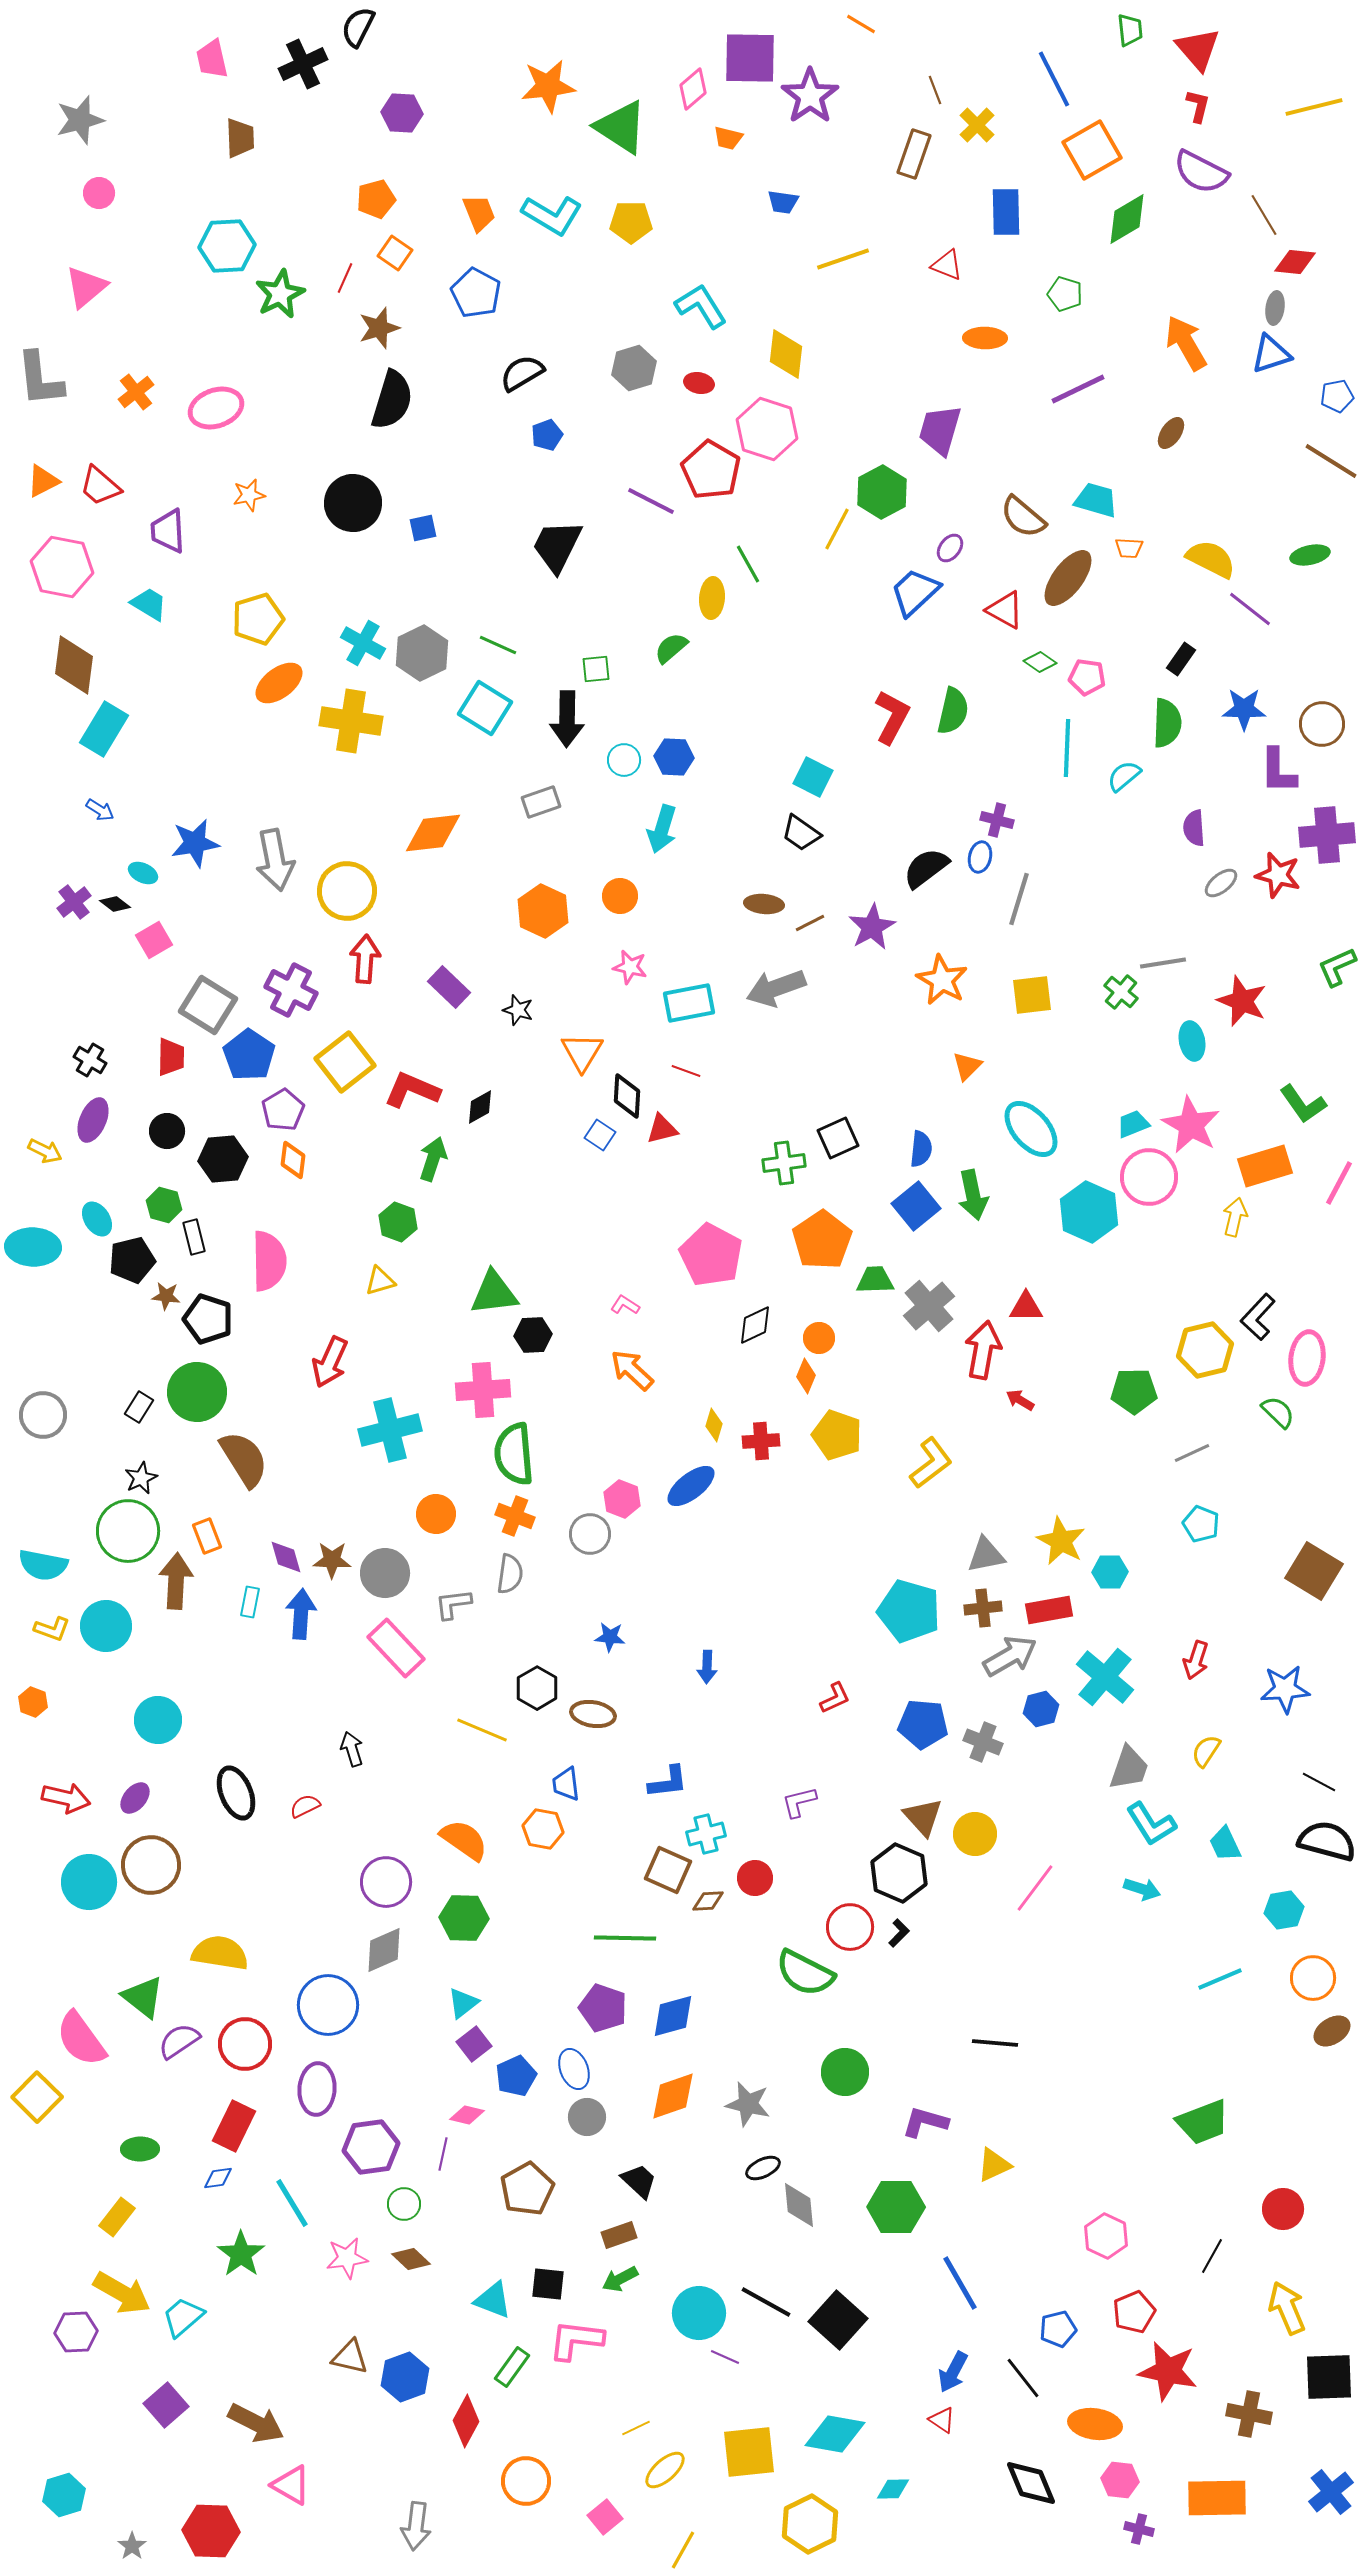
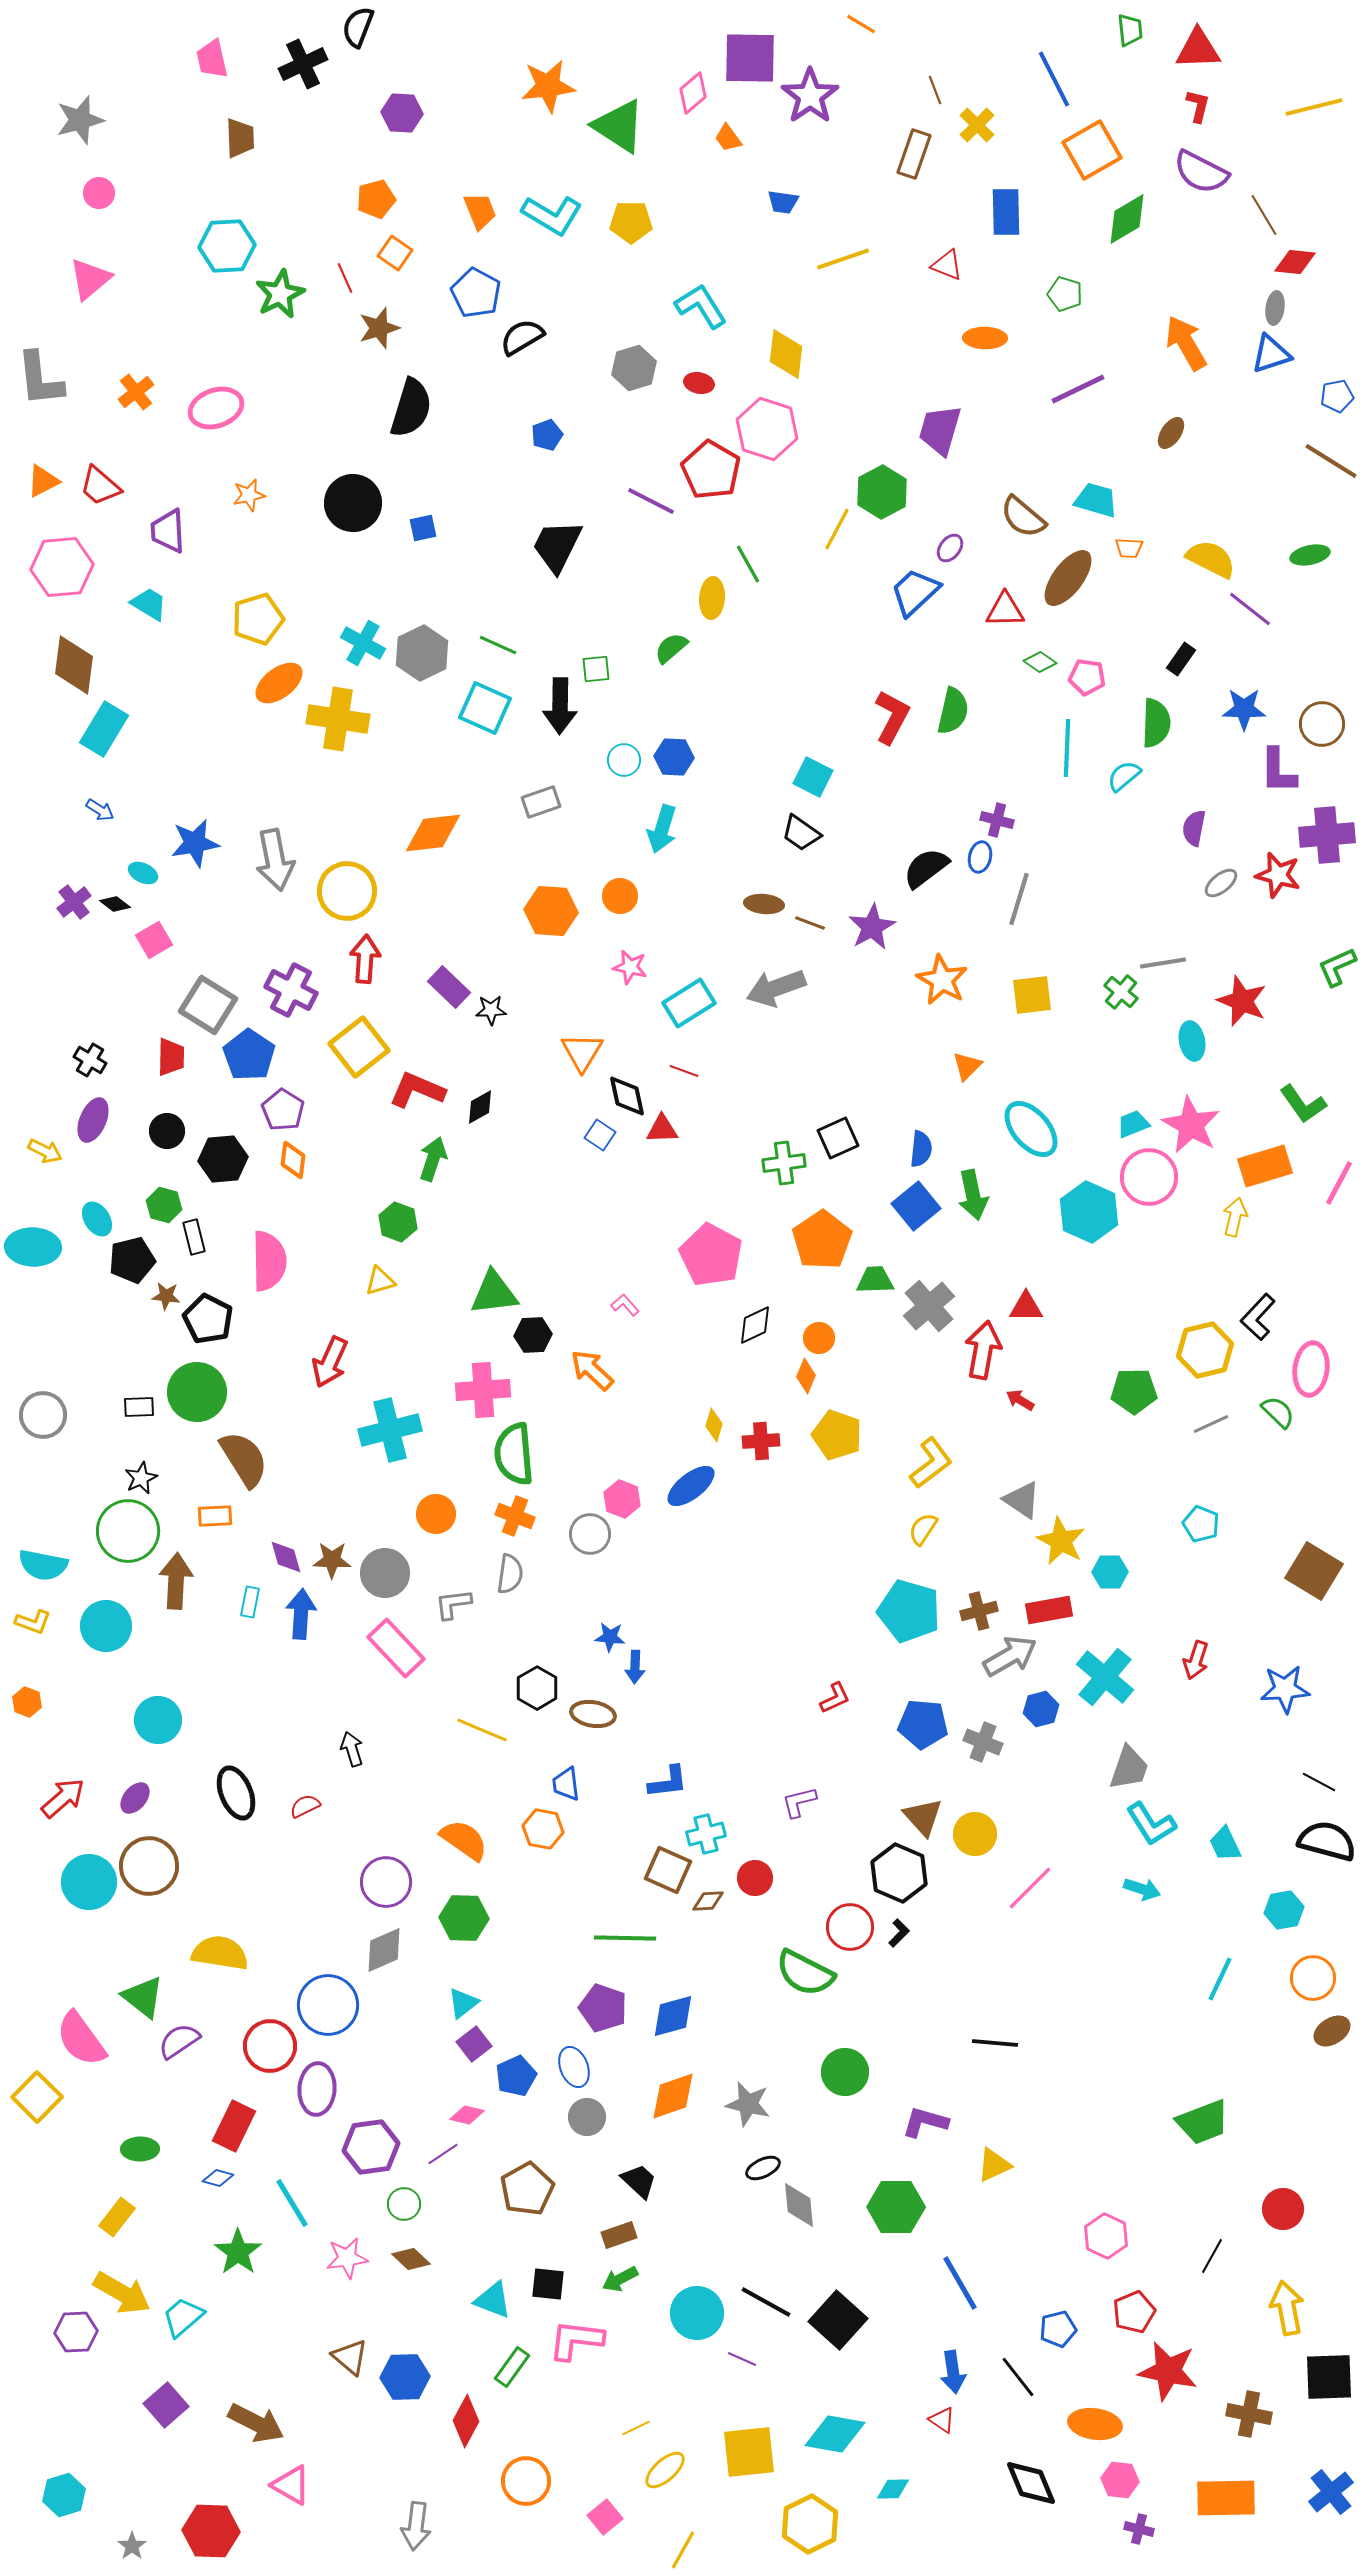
black semicircle at (358, 27): rotated 6 degrees counterclockwise
red triangle at (1198, 49): rotated 51 degrees counterclockwise
pink diamond at (693, 89): moved 4 px down
green triangle at (621, 127): moved 2 px left, 1 px up
orange trapezoid at (728, 138): rotated 40 degrees clockwise
orange trapezoid at (479, 213): moved 1 px right, 2 px up
red line at (345, 278): rotated 48 degrees counterclockwise
pink triangle at (86, 287): moved 4 px right, 8 px up
black semicircle at (522, 373): moved 36 px up
black semicircle at (392, 400): moved 19 px right, 8 px down
pink hexagon at (62, 567): rotated 16 degrees counterclockwise
red triangle at (1005, 610): rotated 30 degrees counterclockwise
cyan square at (485, 708): rotated 8 degrees counterclockwise
black arrow at (567, 719): moved 7 px left, 13 px up
yellow cross at (351, 721): moved 13 px left, 2 px up
green semicircle at (1167, 723): moved 11 px left
purple semicircle at (1194, 828): rotated 15 degrees clockwise
orange hexagon at (543, 911): moved 8 px right; rotated 21 degrees counterclockwise
brown line at (810, 923): rotated 48 degrees clockwise
cyan rectangle at (689, 1003): rotated 21 degrees counterclockwise
black star at (518, 1010): moved 27 px left; rotated 20 degrees counterclockwise
yellow square at (345, 1062): moved 14 px right, 15 px up
red line at (686, 1071): moved 2 px left
red L-shape at (412, 1090): moved 5 px right
black diamond at (627, 1096): rotated 15 degrees counterclockwise
purple pentagon at (283, 1110): rotated 9 degrees counterclockwise
red triangle at (662, 1129): rotated 12 degrees clockwise
pink L-shape at (625, 1305): rotated 16 degrees clockwise
black pentagon at (208, 1319): rotated 9 degrees clockwise
pink ellipse at (1307, 1358): moved 4 px right, 11 px down
orange arrow at (632, 1370): moved 40 px left
black rectangle at (139, 1407): rotated 56 degrees clockwise
gray line at (1192, 1453): moved 19 px right, 29 px up
orange rectangle at (207, 1536): moved 8 px right, 20 px up; rotated 72 degrees counterclockwise
gray triangle at (986, 1555): moved 36 px right, 55 px up; rotated 45 degrees clockwise
brown cross at (983, 1608): moved 4 px left, 3 px down; rotated 9 degrees counterclockwise
yellow L-shape at (52, 1629): moved 19 px left, 7 px up
blue arrow at (707, 1667): moved 72 px left
orange hexagon at (33, 1702): moved 6 px left
yellow semicircle at (1206, 1751): moved 283 px left, 222 px up
red arrow at (66, 1798): moved 3 px left; rotated 54 degrees counterclockwise
brown circle at (151, 1865): moved 2 px left, 1 px down
pink line at (1035, 1888): moved 5 px left; rotated 8 degrees clockwise
cyan line at (1220, 1979): rotated 42 degrees counterclockwise
red circle at (245, 2044): moved 25 px right, 2 px down
blue ellipse at (574, 2069): moved 2 px up
purple line at (443, 2154): rotated 44 degrees clockwise
blue diamond at (218, 2178): rotated 24 degrees clockwise
green star at (241, 2254): moved 3 px left, 2 px up
yellow arrow at (1287, 2308): rotated 12 degrees clockwise
cyan circle at (699, 2313): moved 2 px left
brown triangle at (350, 2357): rotated 27 degrees clockwise
purple line at (725, 2357): moved 17 px right, 2 px down
blue arrow at (953, 2372): rotated 36 degrees counterclockwise
blue hexagon at (405, 2377): rotated 18 degrees clockwise
black line at (1023, 2378): moved 5 px left, 1 px up
orange rectangle at (1217, 2498): moved 9 px right
